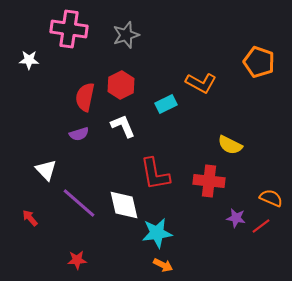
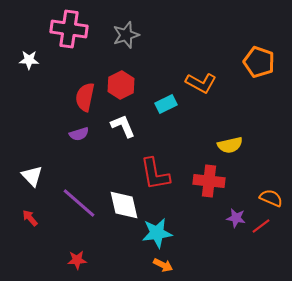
yellow semicircle: rotated 40 degrees counterclockwise
white triangle: moved 14 px left, 6 px down
